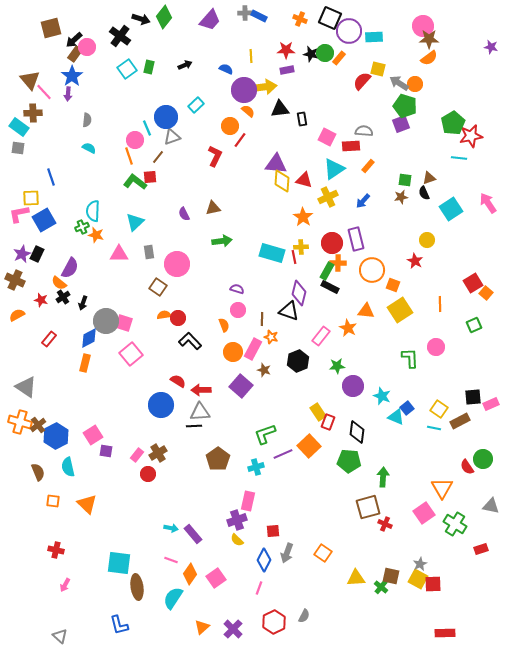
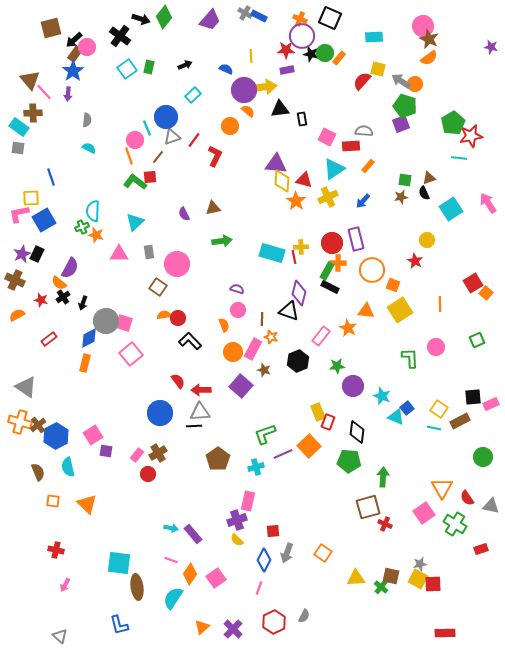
gray cross at (245, 13): rotated 32 degrees clockwise
purple circle at (349, 31): moved 47 px left, 5 px down
brown star at (429, 39): rotated 24 degrees clockwise
blue star at (72, 76): moved 1 px right, 5 px up
gray arrow at (399, 83): moved 2 px right, 2 px up
cyan rectangle at (196, 105): moved 3 px left, 10 px up
red line at (240, 140): moved 46 px left
orange star at (303, 217): moved 7 px left, 16 px up
green square at (474, 325): moved 3 px right, 15 px down
red rectangle at (49, 339): rotated 14 degrees clockwise
red semicircle at (178, 381): rotated 21 degrees clockwise
blue circle at (161, 405): moved 1 px left, 8 px down
yellow rectangle at (318, 412): rotated 12 degrees clockwise
green circle at (483, 459): moved 2 px up
red semicircle at (467, 467): moved 31 px down
gray star at (420, 564): rotated 16 degrees clockwise
